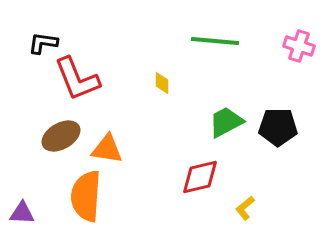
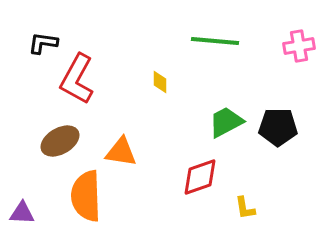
pink cross: rotated 28 degrees counterclockwise
red L-shape: rotated 51 degrees clockwise
yellow diamond: moved 2 px left, 1 px up
brown ellipse: moved 1 px left, 5 px down
orange triangle: moved 14 px right, 3 px down
red diamond: rotated 6 degrees counterclockwise
orange semicircle: rotated 6 degrees counterclockwise
yellow L-shape: rotated 60 degrees counterclockwise
